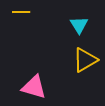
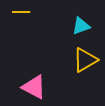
cyan triangle: moved 2 px right, 1 px down; rotated 42 degrees clockwise
pink triangle: rotated 12 degrees clockwise
